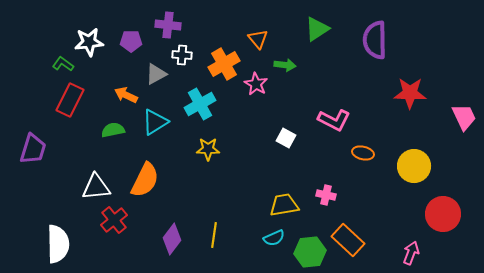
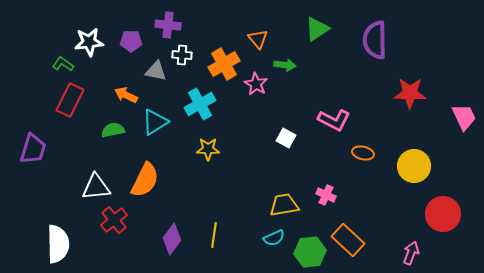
gray triangle: moved 3 px up; rotated 40 degrees clockwise
pink cross: rotated 12 degrees clockwise
